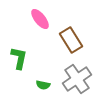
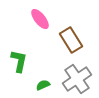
green L-shape: moved 3 px down
green semicircle: rotated 144 degrees clockwise
